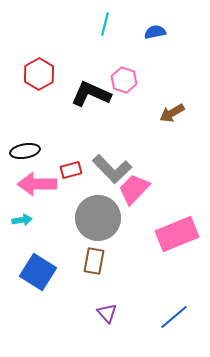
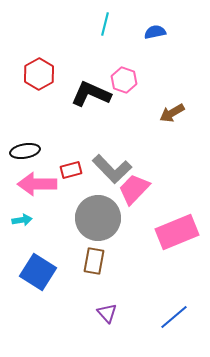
pink rectangle: moved 2 px up
